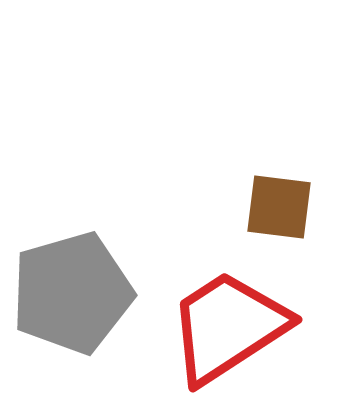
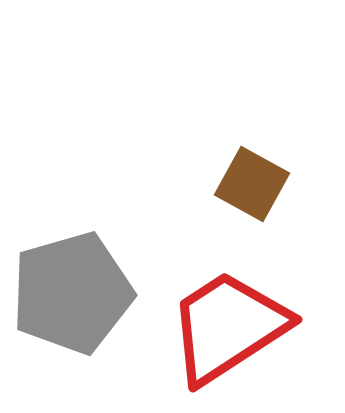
brown square: moved 27 px left, 23 px up; rotated 22 degrees clockwise
